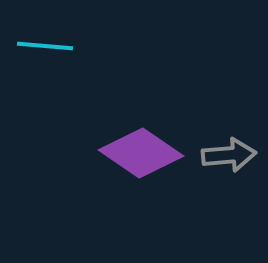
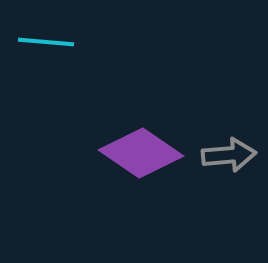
cyan line: moved 1 px right, 4 px up
